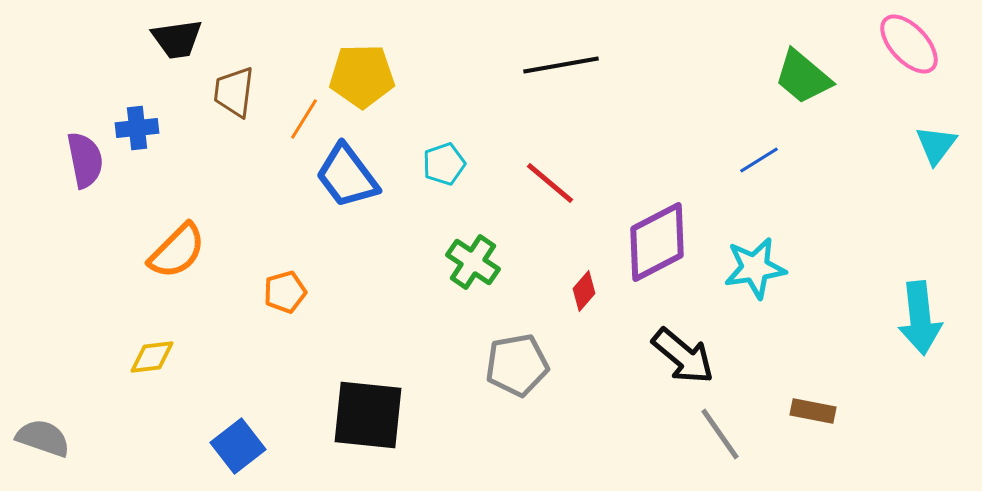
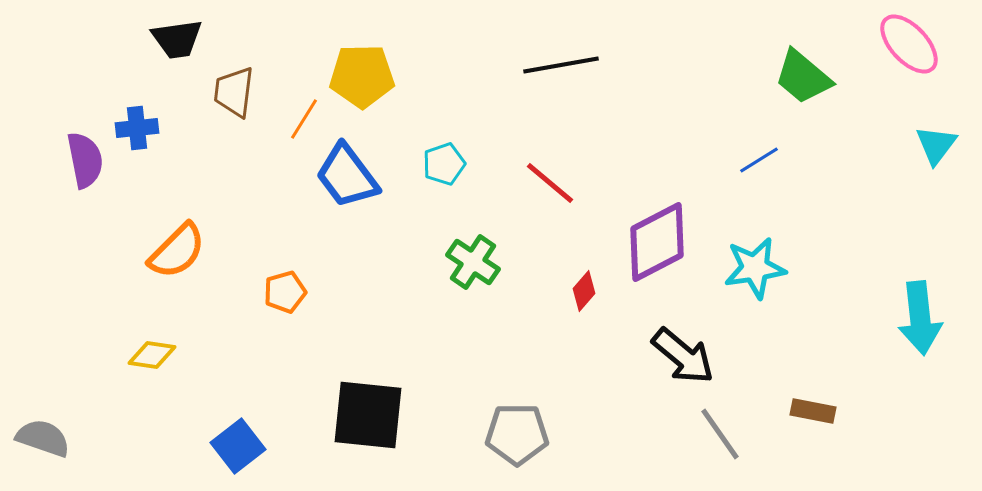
yellow diamond: moved 2 px up; rotated 15 degrees clockwise
gray pentagon: moved 69 px down; rotated 10 degrees clockwise
